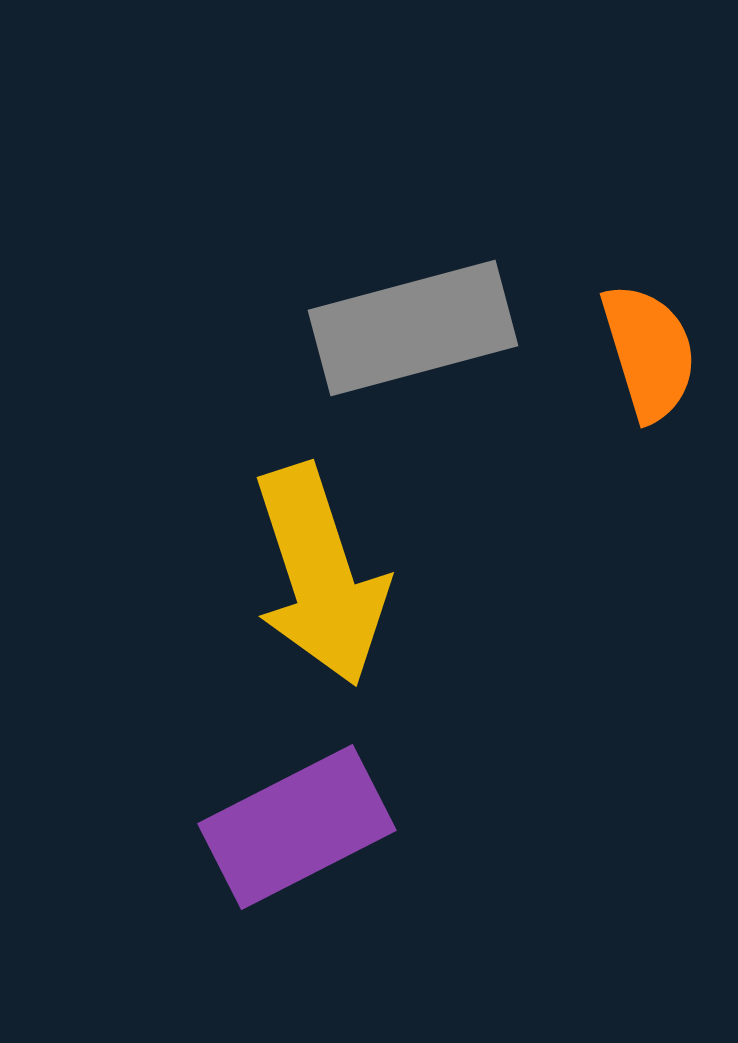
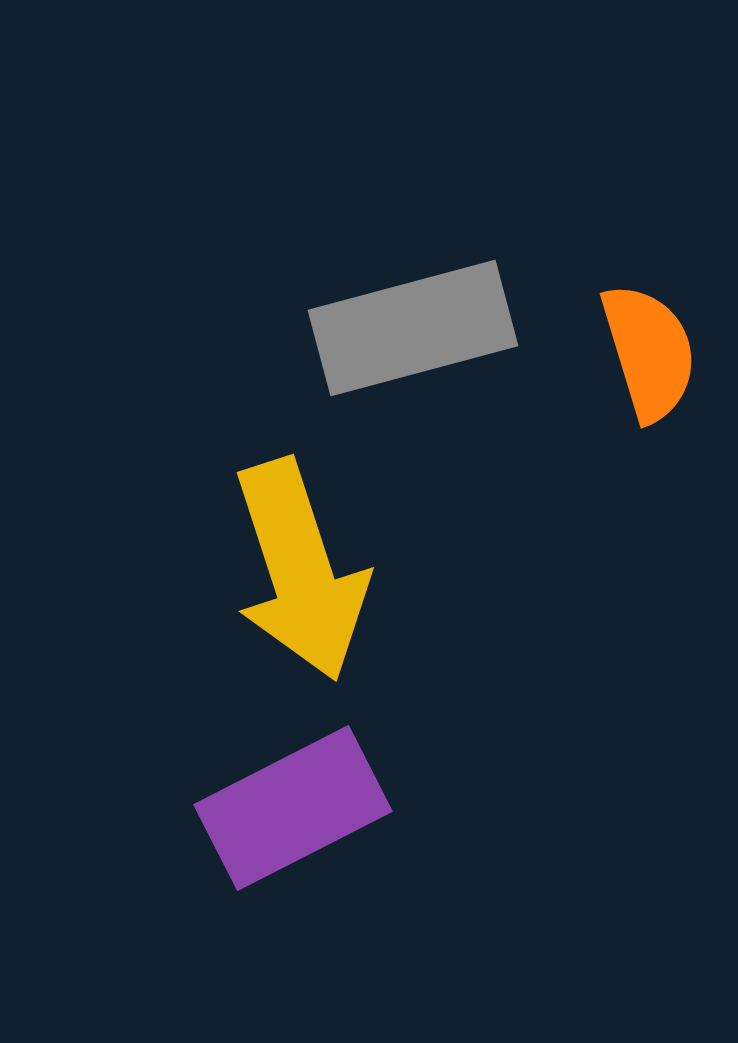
yellow arrow: moved 20 px left, 5 px up
purple rectangle: moved 4 px left, 19 px up
